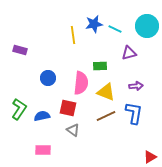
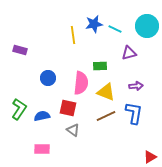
pink rectangle: moved 1 px left, 1 px up
